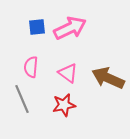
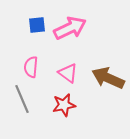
blue square: moved 2 px up
